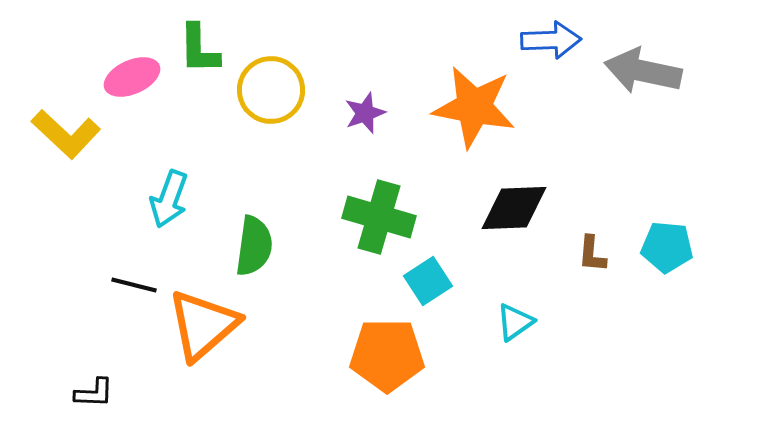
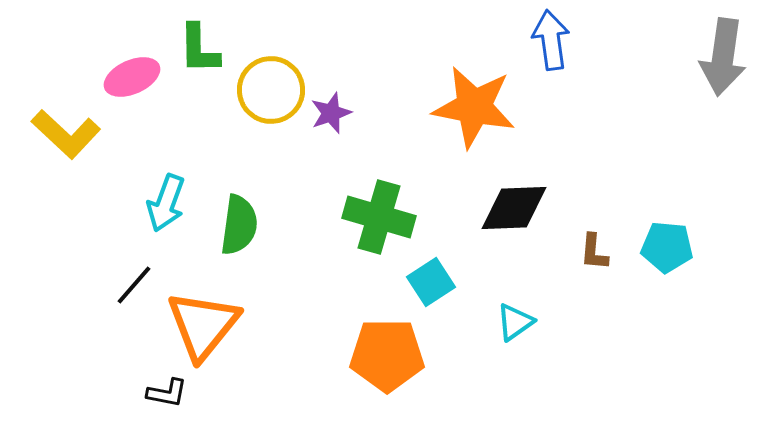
blue arrow: rotated 96 degrees counterclockwise
gray arrow: moved 80 px right, 14 px up; rotated 94 degrees counterclockwise
purple star: moved 34 px left
cyan arrow: moved 3 px left, 4 px down
green semicircle: moved 15 px left, 21 px up
brown L-shape: moved 2 px right, 2 px up
cyan square: moved 3 px right, 1 px down
black line: rotated 63 degrees counterclockwise
orange triangle: rotated 10 degrees counterclockwise
black L-shape: moved 73 px right; rotated 9 degrees clockwise
